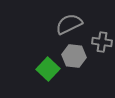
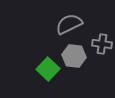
gray cross: moved 2 px down
